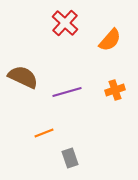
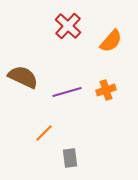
red cross: moved 3 px right, 3 px down
orange semicircle: moved 1 px right, 1 px down
orange cross: moved 9 px left
orange line: rotated 24 degrees counterclockwise
gray rectangle: rotated 12 degrees clockwise
